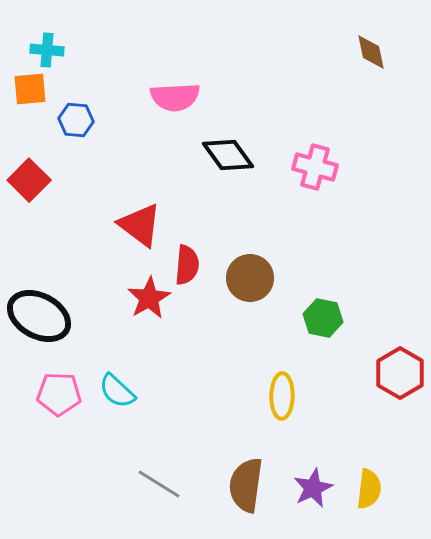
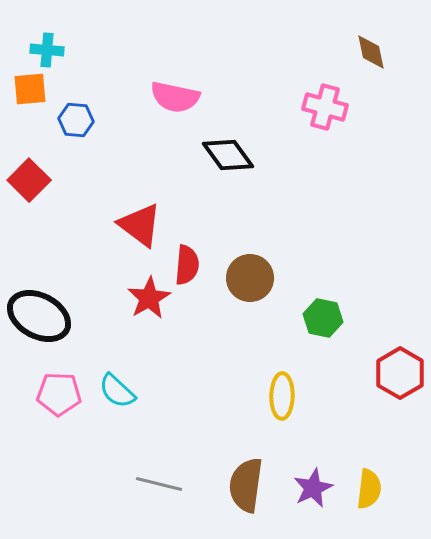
pink semicircle: rotated 15 degrees clockwise
pink cross: moved 10 px right, 60 px up
gray line: rotated 18 degrees counterclockwise
